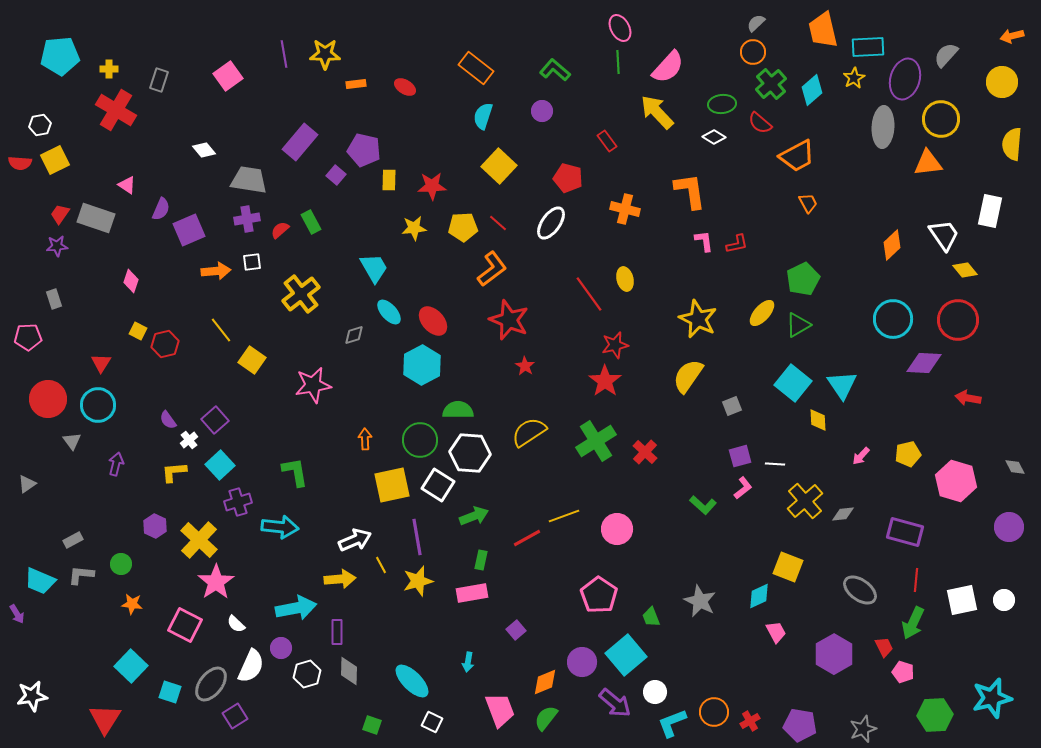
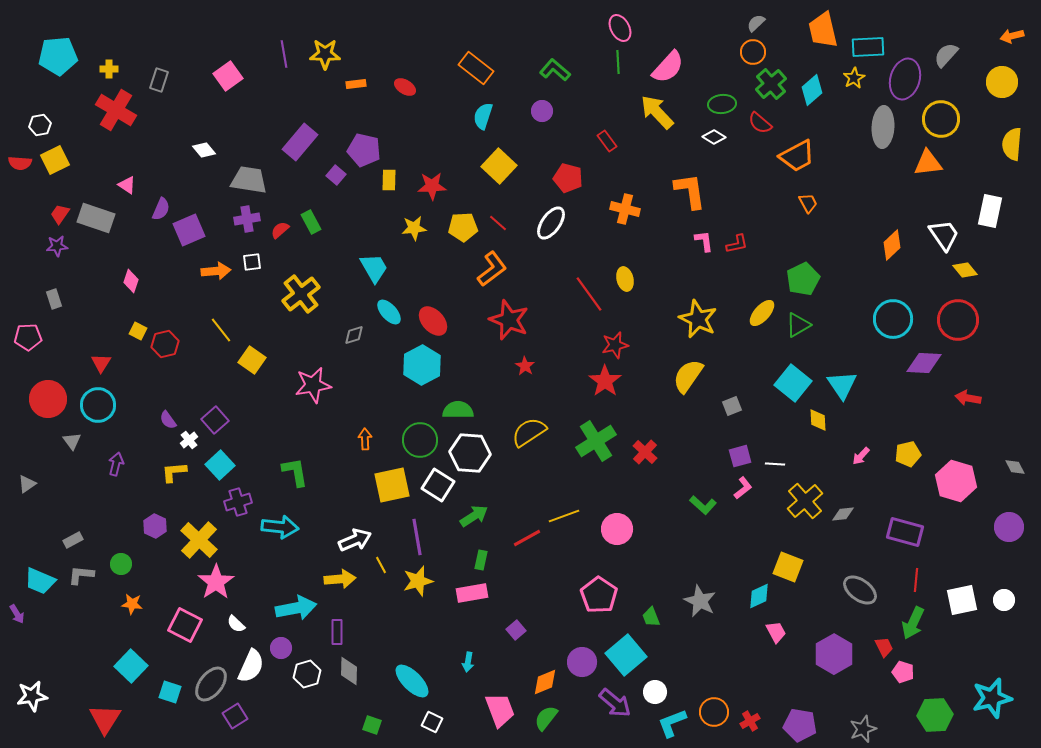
cyan pentagon at (60, 56): moved 2 px left
green arrow at (474, 516): rotated 12 degrees counterclockwise
